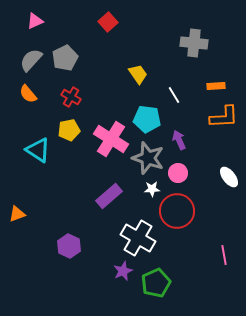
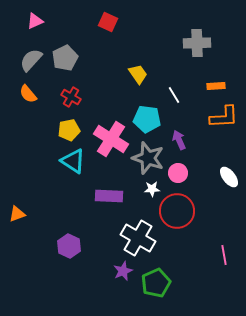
red square: rotated 24 degrees counterclockwise
gray cross: moved 3 px right; rotated 8 degrees counterclockwise
cyan triangle: moved 35 px right, 11 px down
purple rectangle: rotated 44 degrees clockwise
